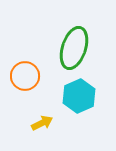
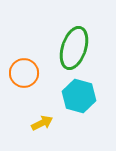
orange circle: moved 1 px left, 3 px up
cyan hexagon: rotated 20 degrees counterclockwise
